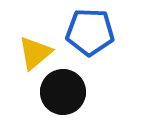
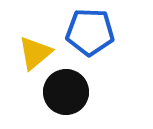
black circle: moved 3 px right
